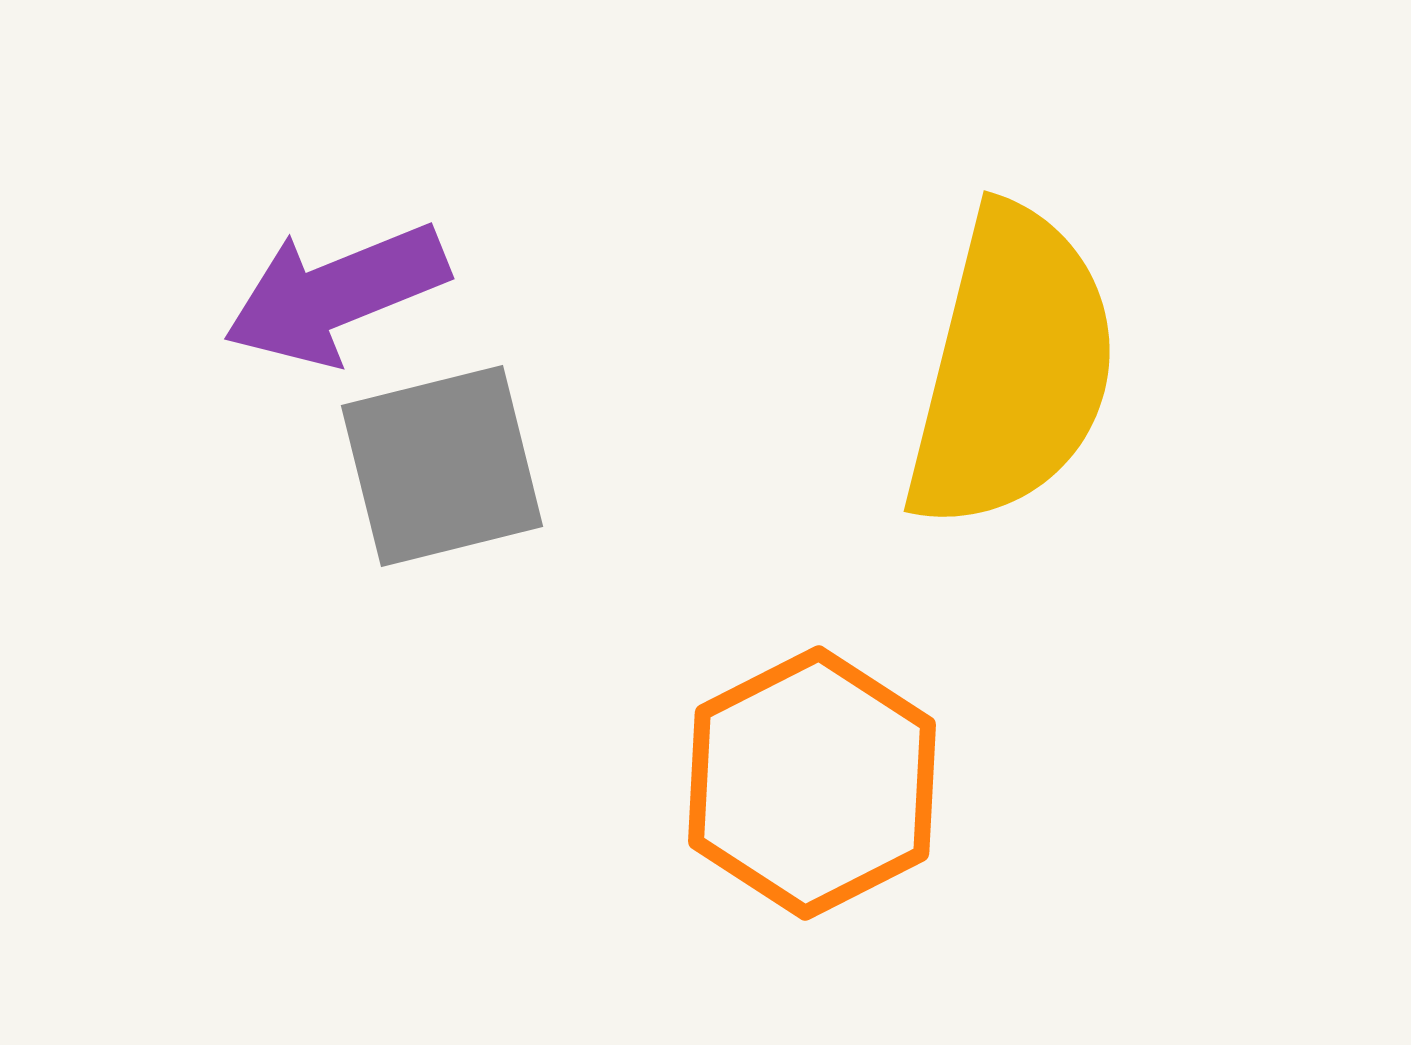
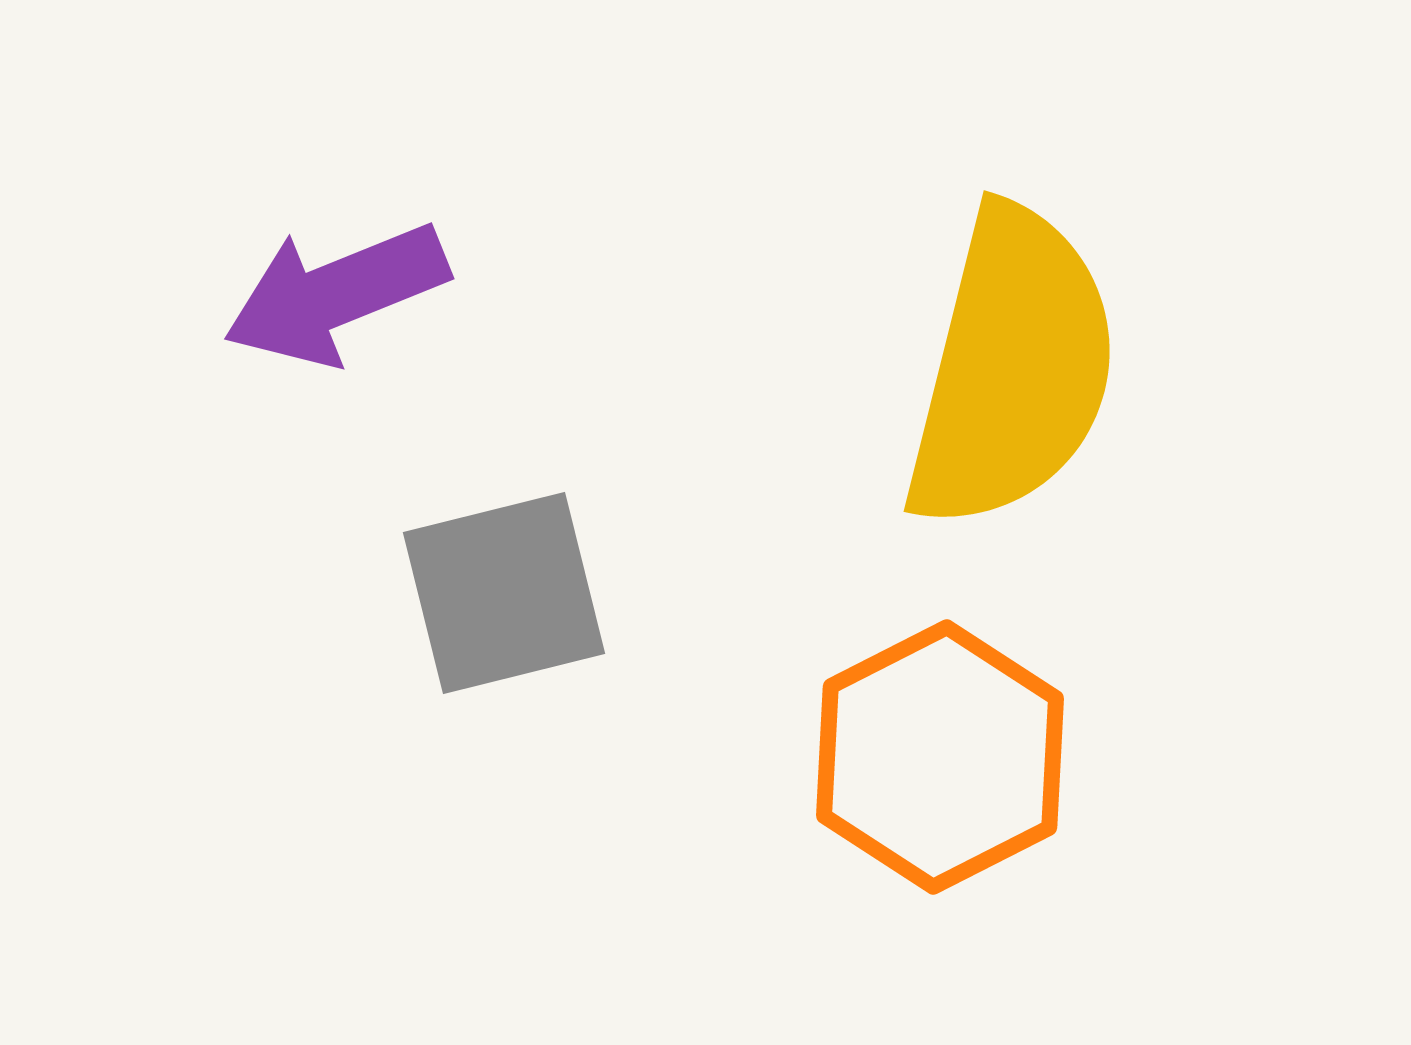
gray square: moved 62 px right, 127 px down
orange hexagon: moved 128 px right, 26 px up
